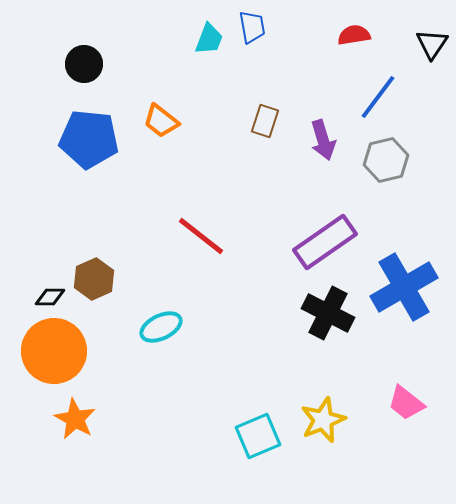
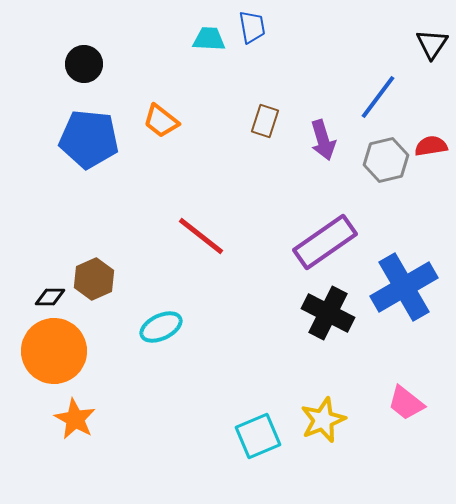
red semicircle: moved 77 px right, 111 px down
cyan trapezoid: rotated 108 degrees counterclockwise
